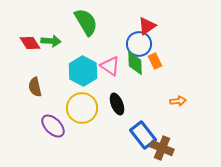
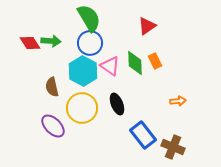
green semicircle: moved 3 px right, 4 px up
blue circle: moved 49 px left, 1 px up
brown semicircle: moved 17 px right
brown cross: moved 11 px right, 1 px up
